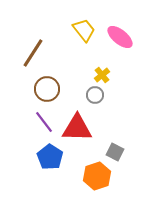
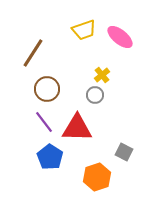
yellow trapezoid: rotated 110 degrees clockwise
gray square: moved 9 px right
orange hexagon: moved 1 px down
